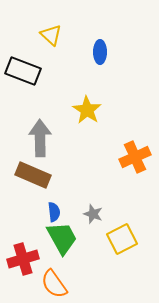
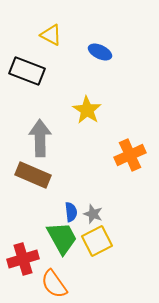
yellow triangle: rotated 15 degrees counterclockwise
blue ellipse: rotated 65 degrees counterclockwise
black rectangle: moved 4 px right
orange cross: moved 5 px left, 2 px up
blue semicircle: moved 17 px right
yellow square: moved 25 px left, 2 px down
